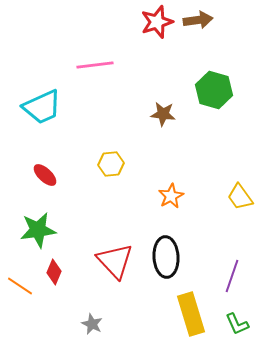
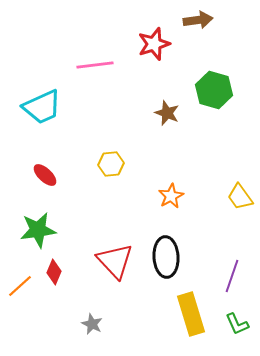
red star: moved 3 px left, 22 px down
brown star: moved 4 px right, 1 px up; rotated 15 degrees clockwise
orange line: rotated 76 degrees counterclockwise
